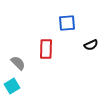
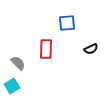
black semicircle: moved 4 px down
